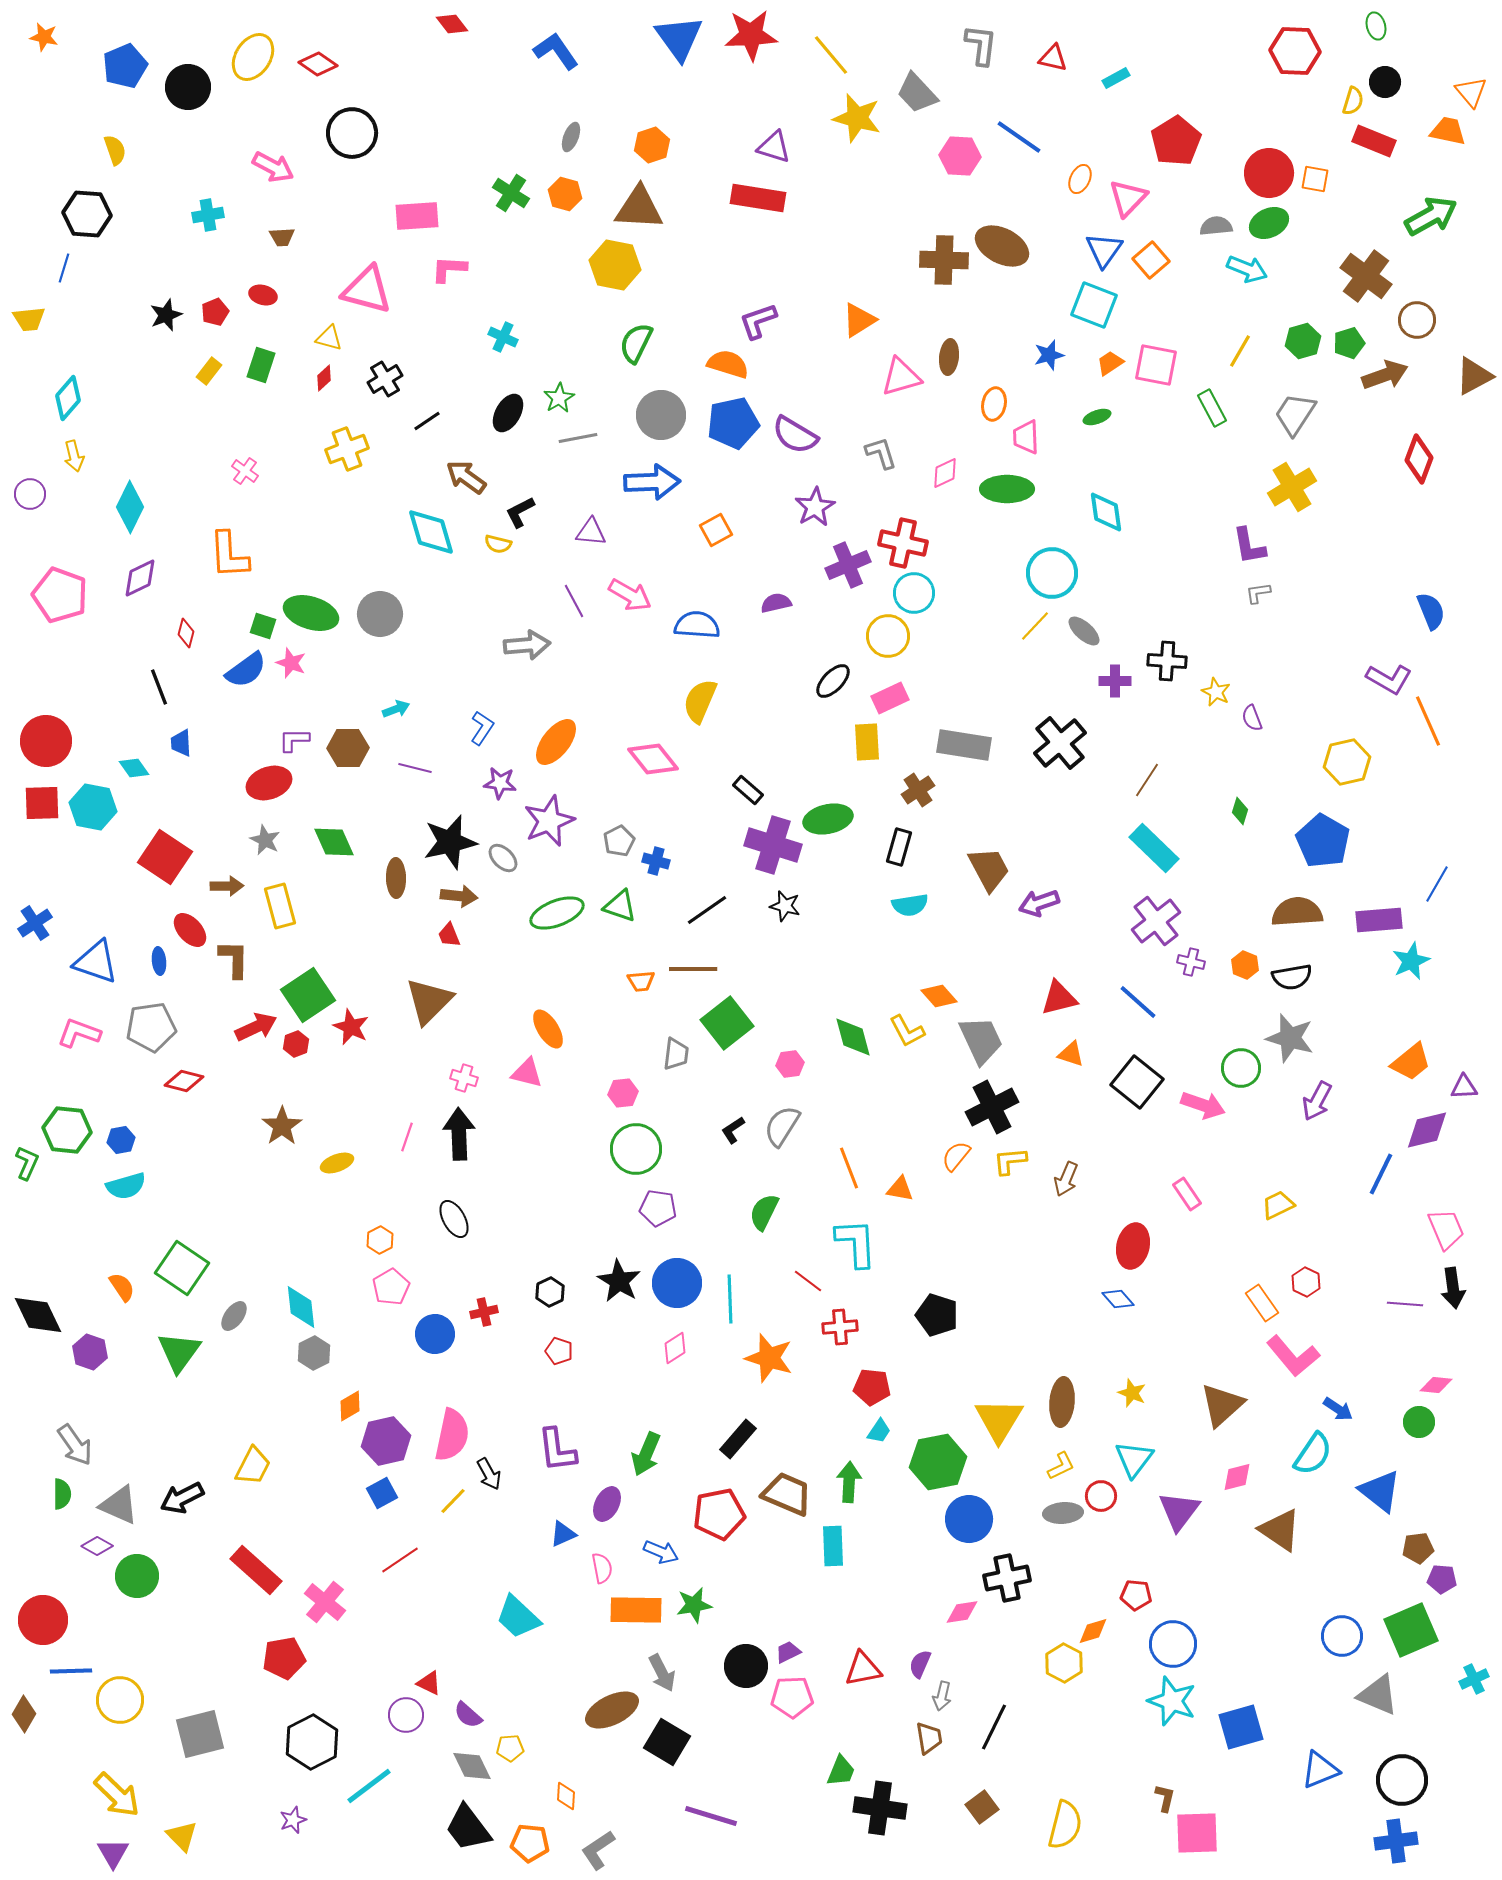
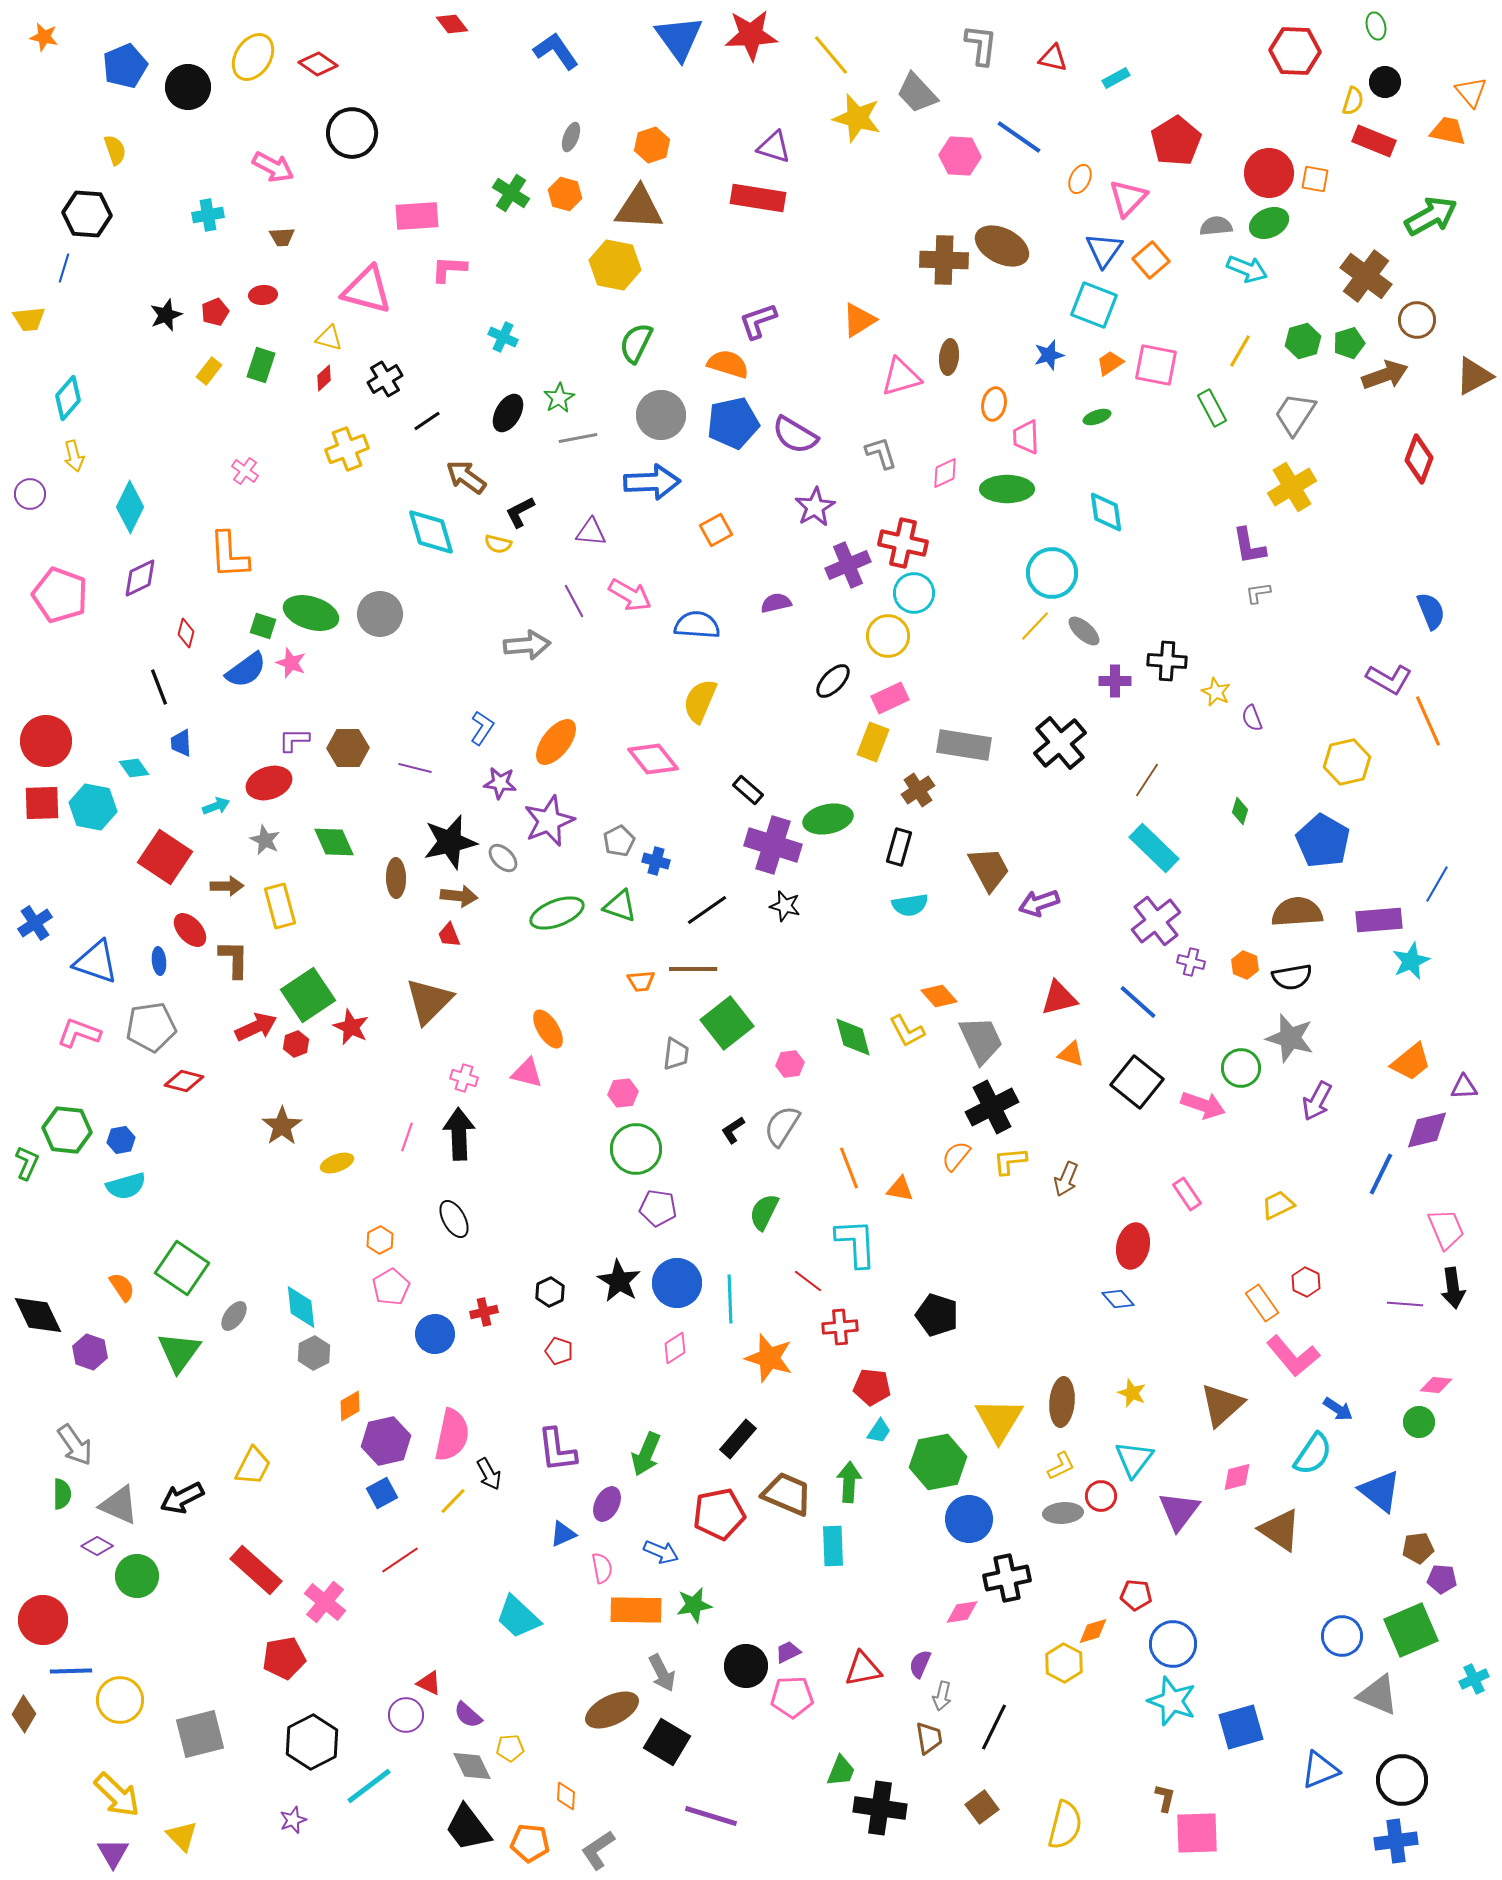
red ellipse at (263, 295): rotated 20 degrees counterclockwise
cyan arrow at (396, 709): moved 180 px left, 97 px down
yellow rectangle at (867, 742): moved 6 px right; rotated 24 degrees clockwise
